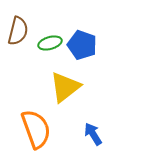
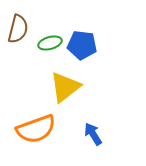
brown semicircle: moved 2 px up
blue pentagon: rotated 12 degrees counterclockwise
orange semicircle: rotated 90 degrees clockwise
